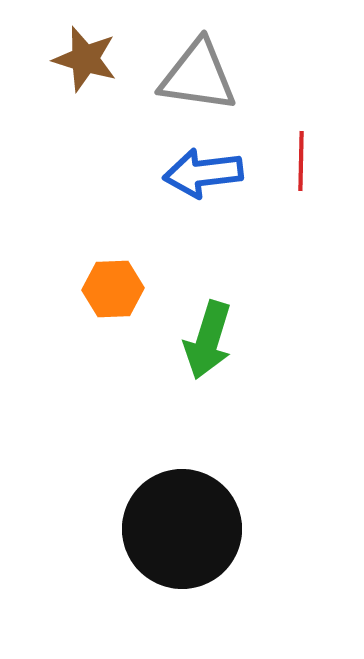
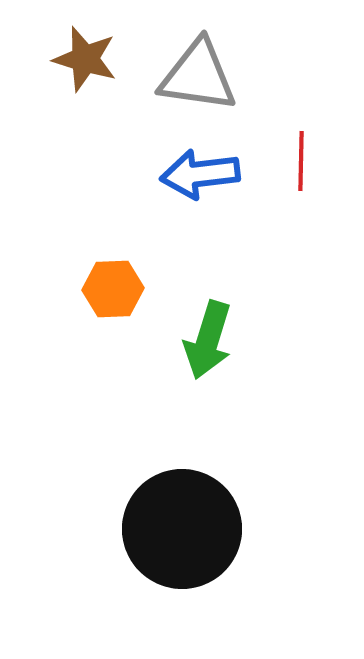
blue arrow: moved 3 px left, 1 px down
